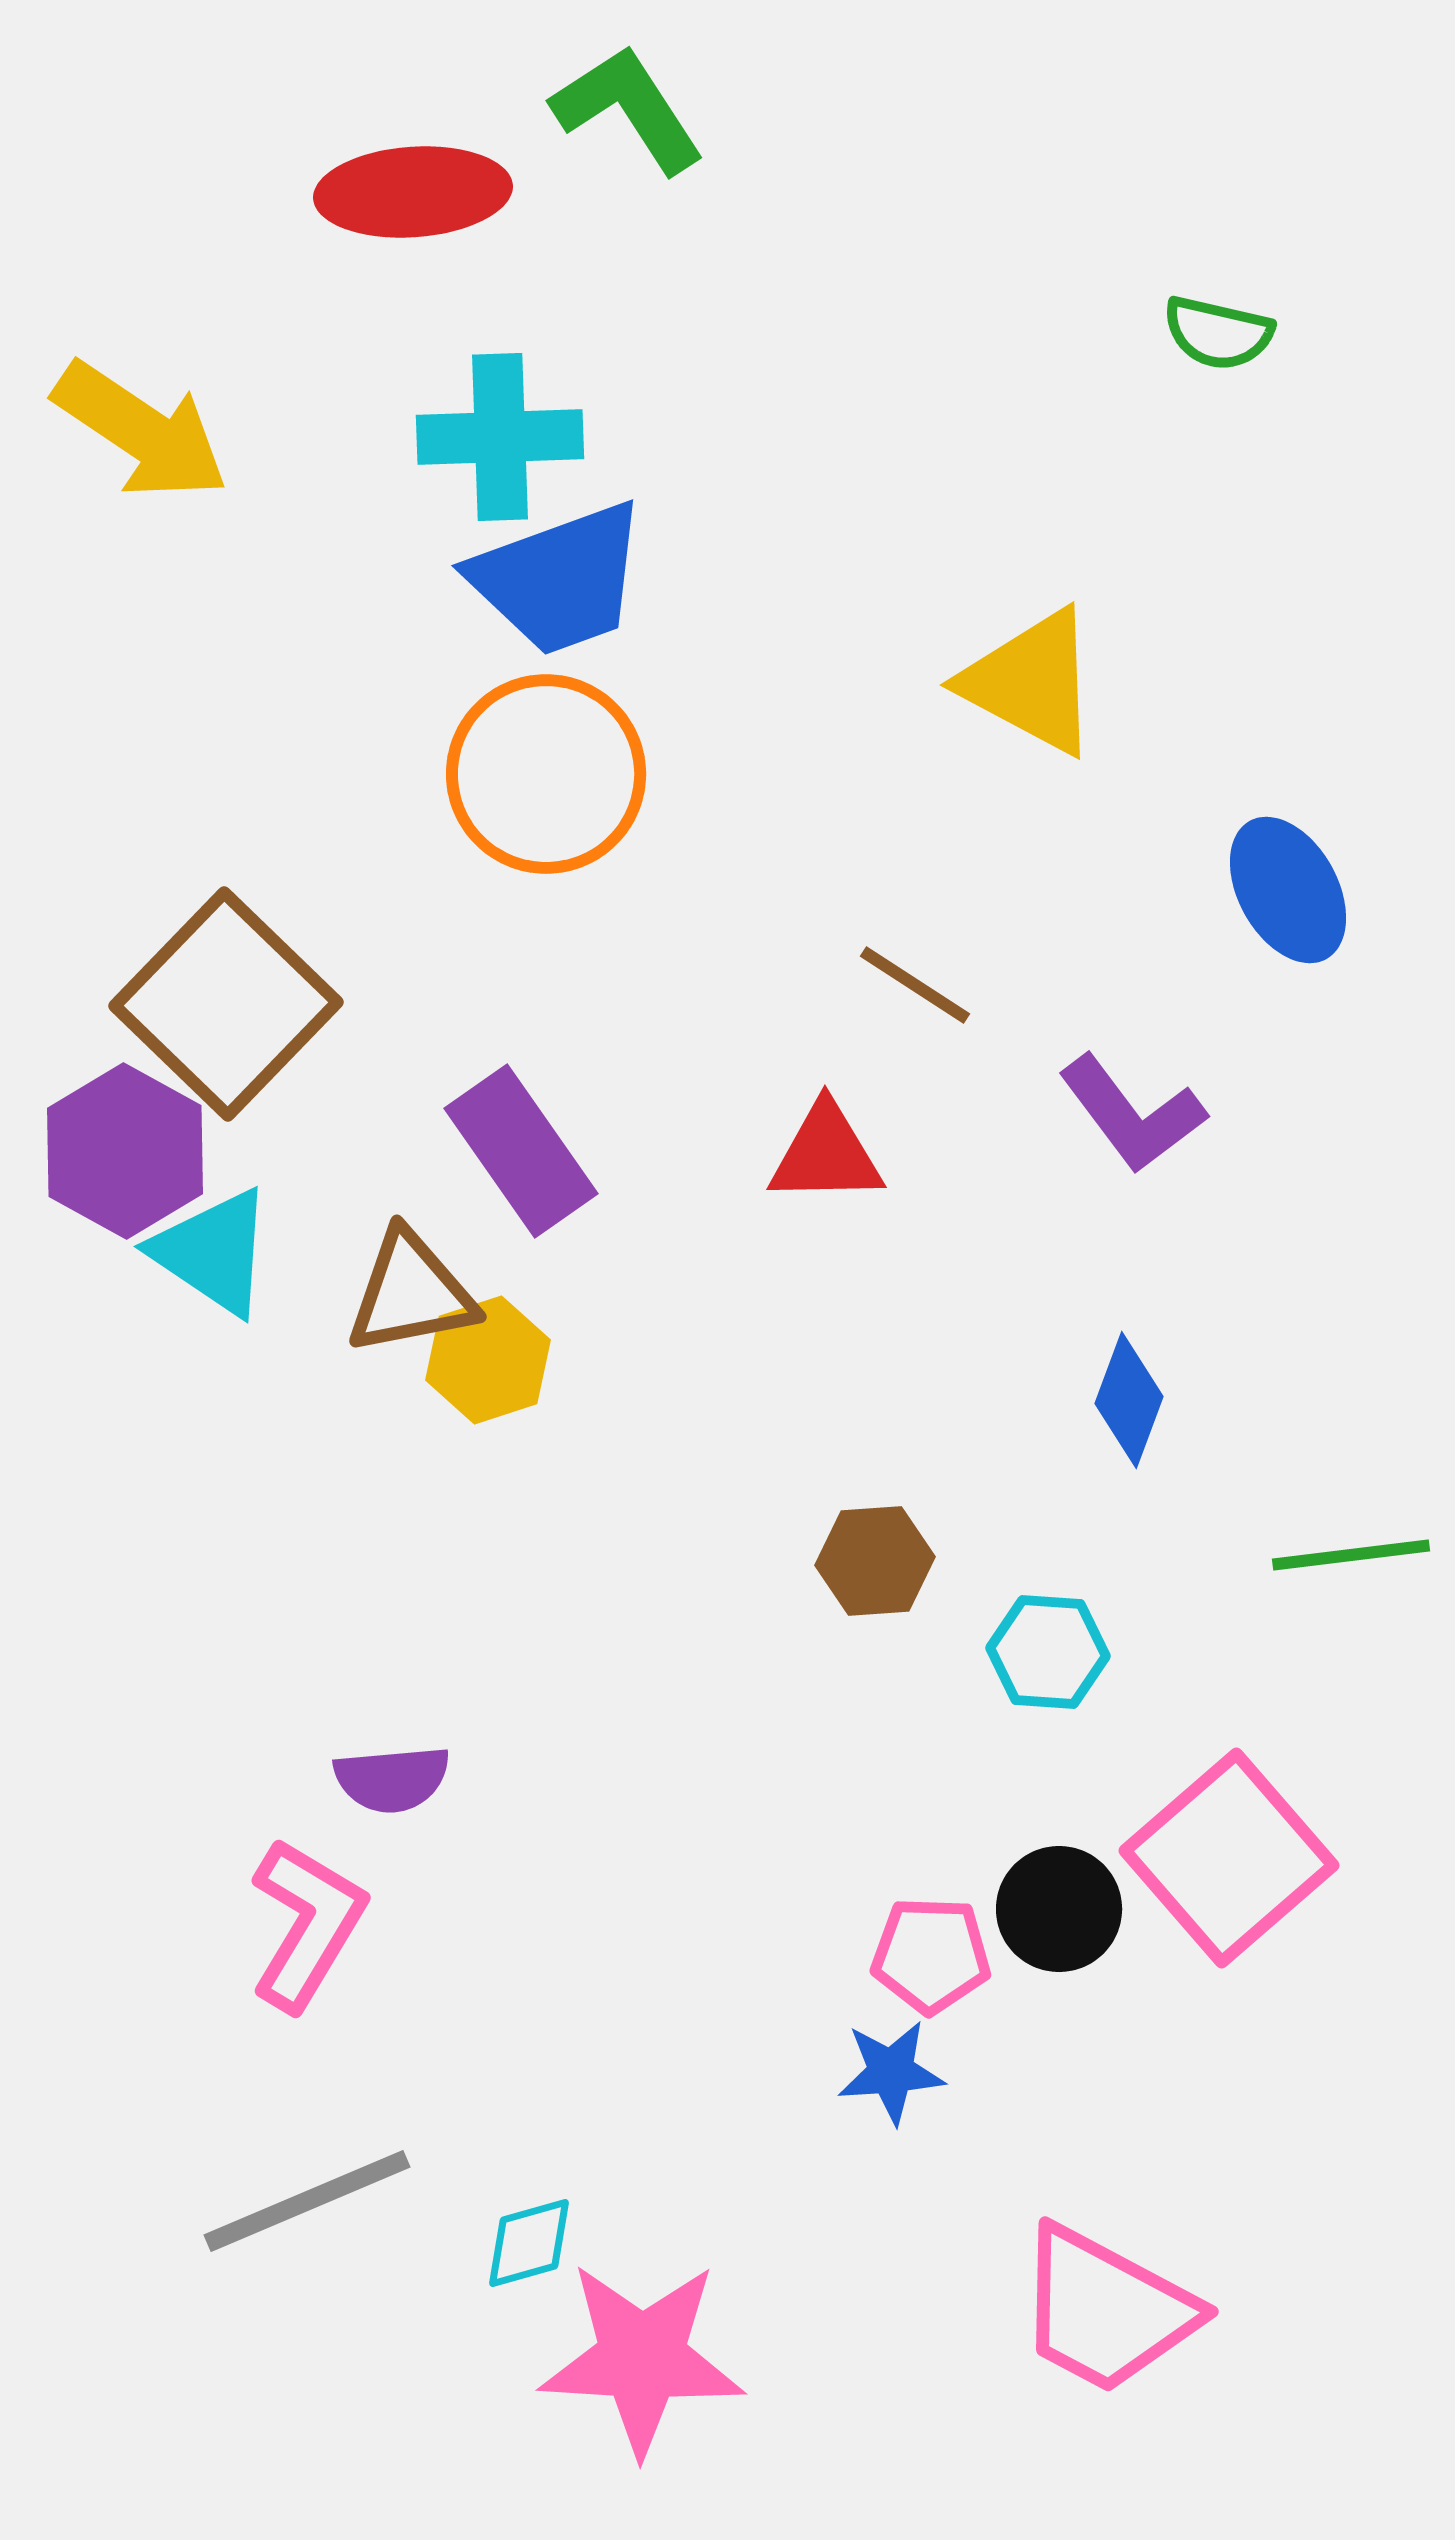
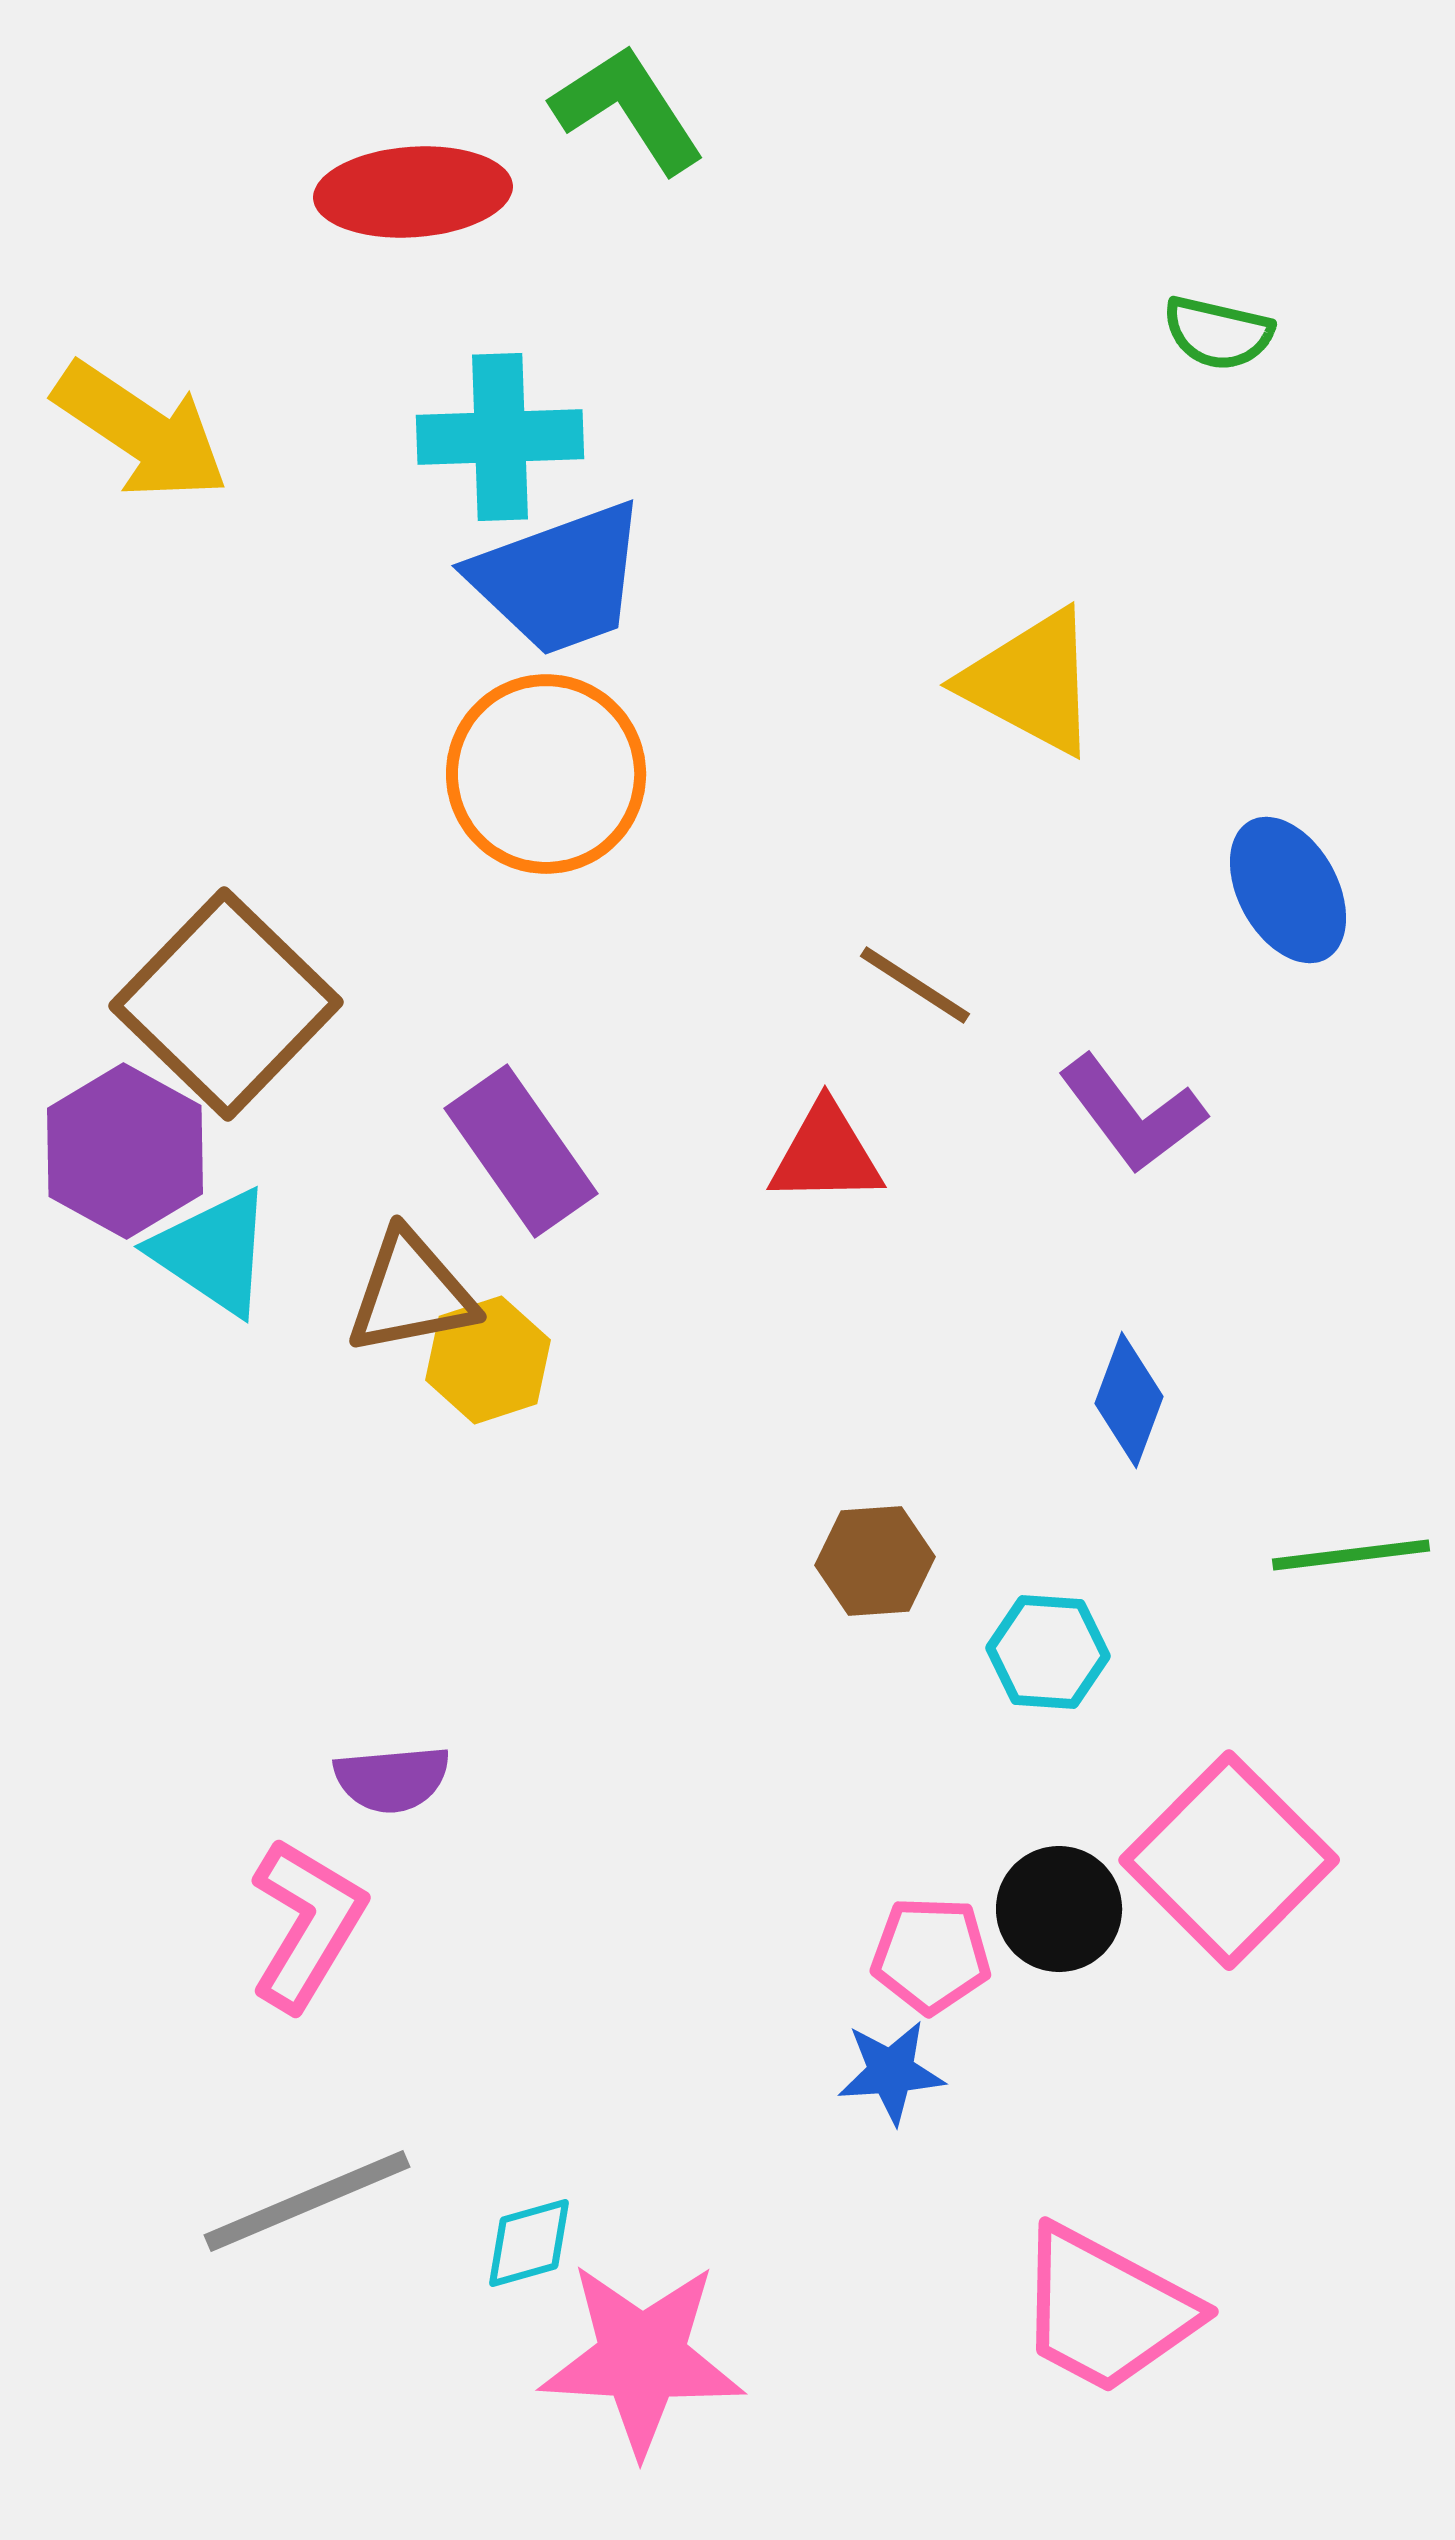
pink square: moved 2 px down; rotated 4 degrees counterclockwise
